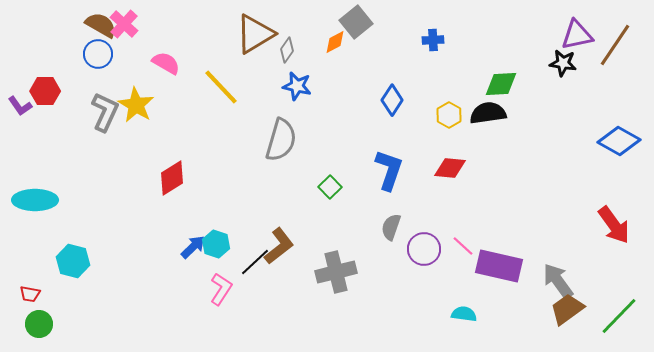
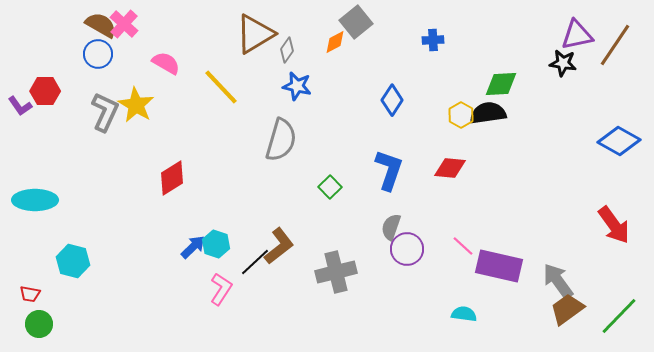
yellow hexagon at (449, 115): moved 12 px right
purple circle at (424, 249): moved 17 px left
